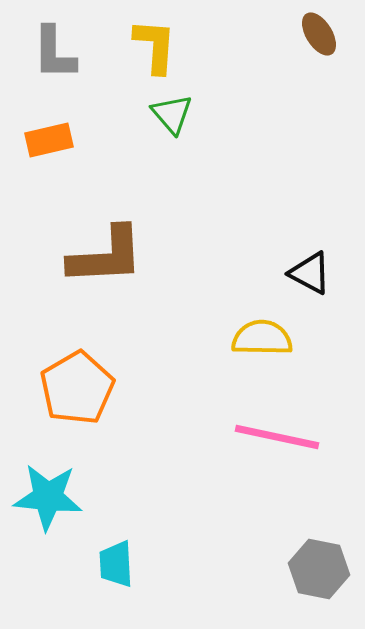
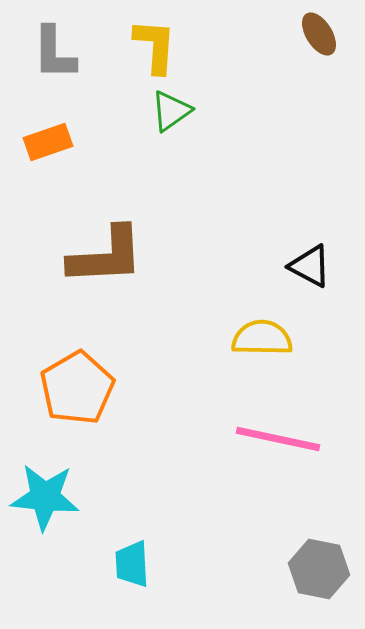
green triangle: moved 1 px left, 3 px up; rotated 36 degrees clockwise
orange rectangle: moved 1 px left, 2 px down; rotated 6 degrees counterclockwise
black triangle: moved 7 px up
pink line: moved 1 px right, 2 px down
cyan star: moved 3 px left
cyan trapezoid: moved 16 px right
